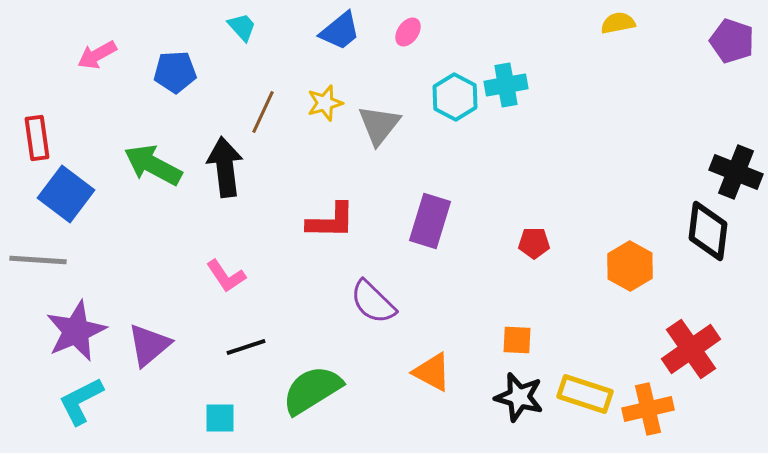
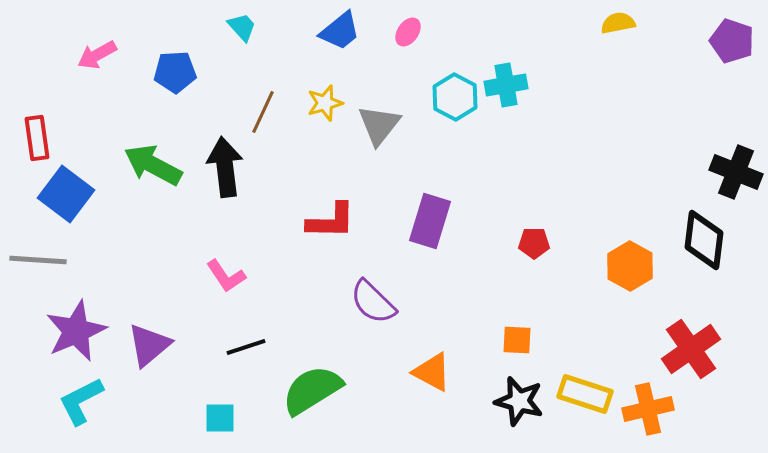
black diamond: moved 4 px left, 9 px down
black star: moved 4 px down
